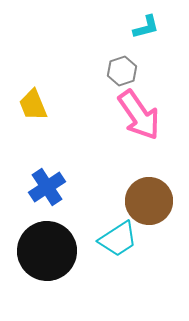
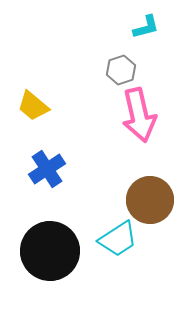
gray hexagon: moved 1 px left, 1 px up
yellow trapezoid: moved 1 px down; rotated 28 degrees counterclockwise
pink arrow: rotated 22 degrees clockwise
blue cross: moved 18 px up
brown circle: moved 1 px right, 1 px up
black circle: moved 3 px right
